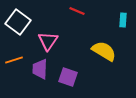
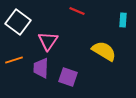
purple trapezoid: moved 1 px right, 1 px up
